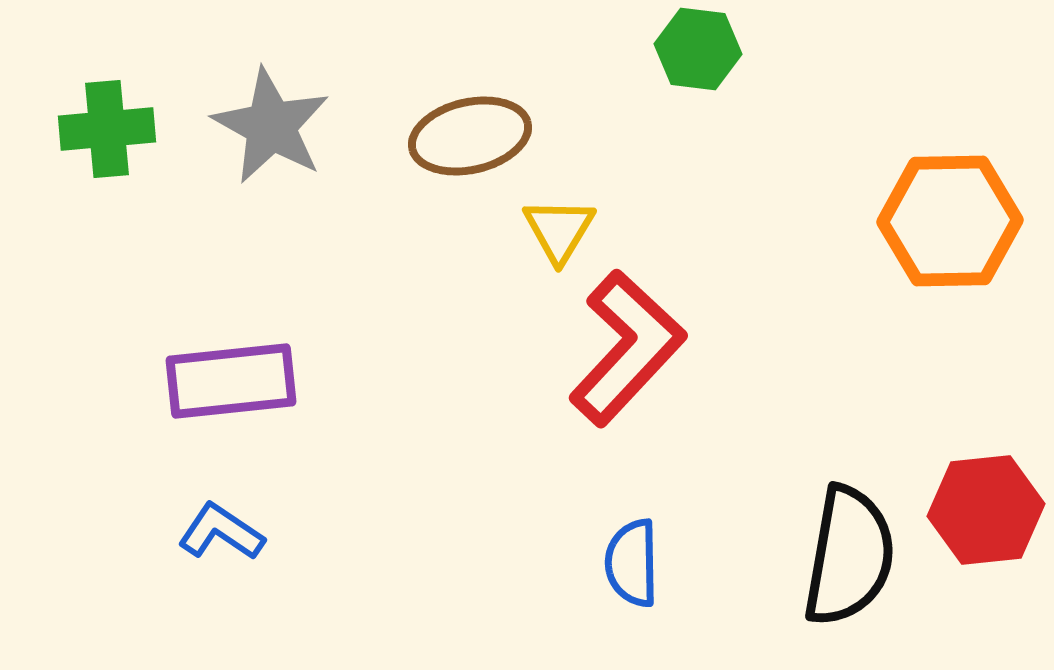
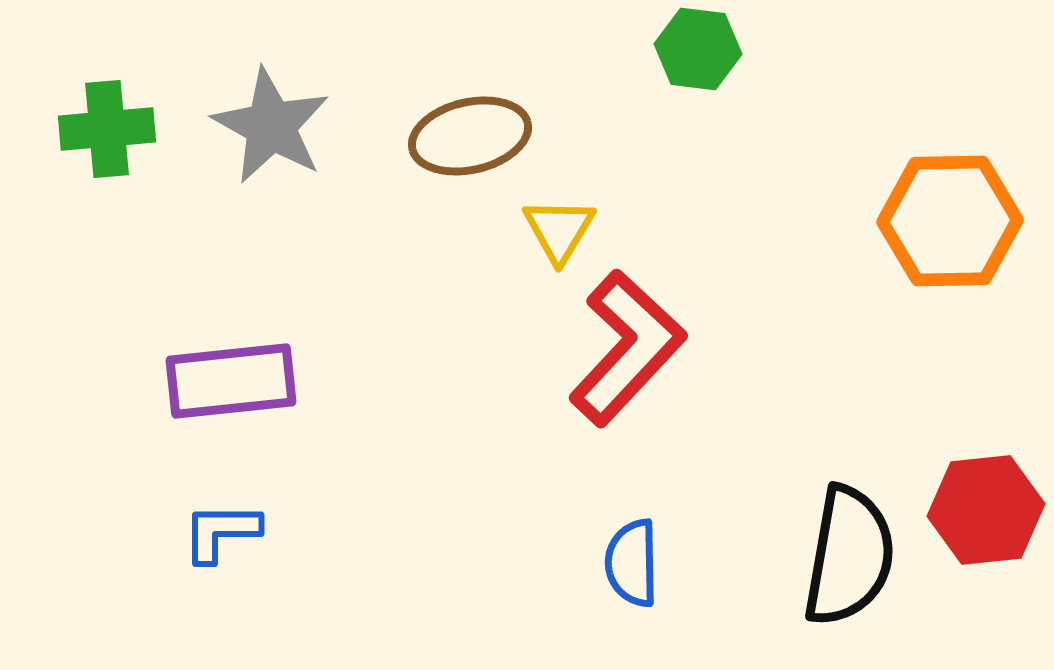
blue L-shape: rotated 34 degrees counterclockwise
